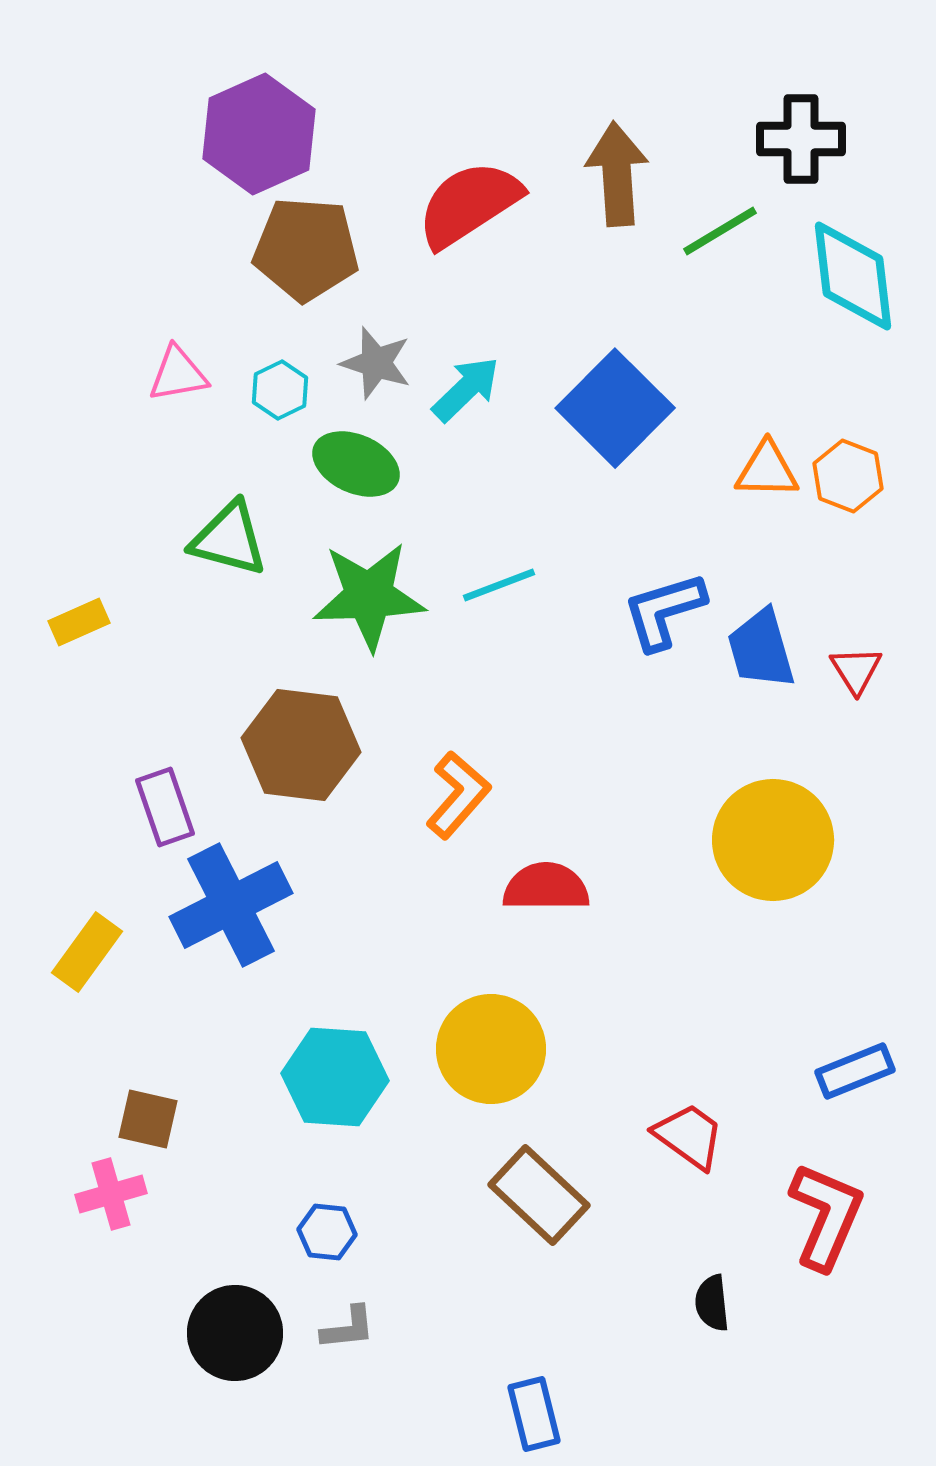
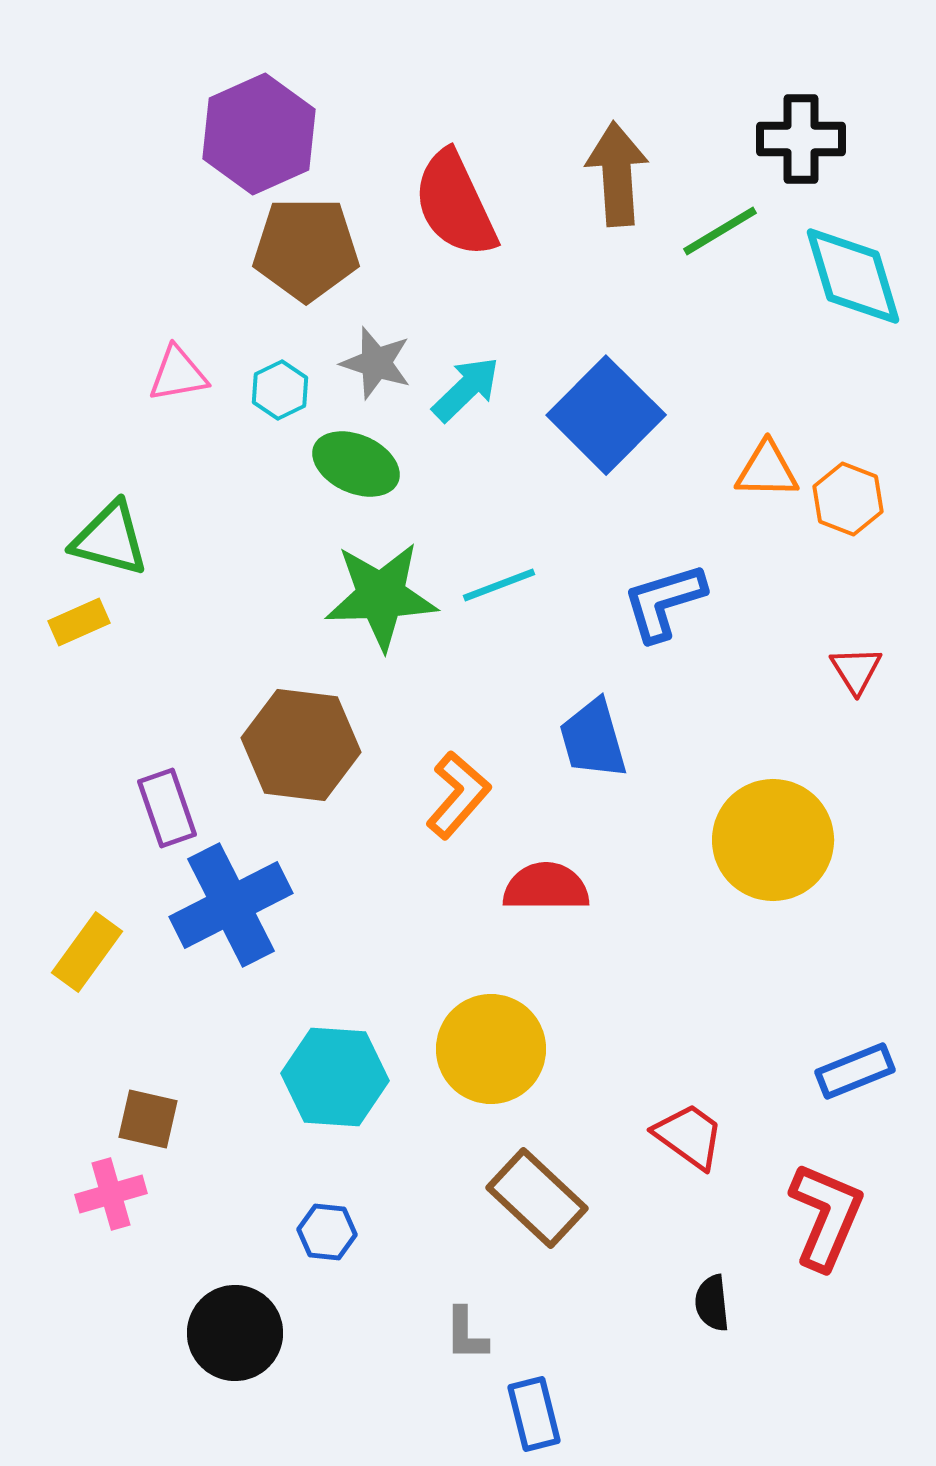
red semicircle at (469, 204): moved 14 px left; rotated 82 degrees counterclockwise
brown pentagon at (306, 249): rotated 4 degrees counterclockwise
cyan diamond at (853, 276): rotated 10 degrees counterclockwise
blue square at (615, 408): moved 9 px left, 7 px down
orange hexagon at (848, 476): moved 23 px down
green triangle at (229, 539): moved 119 px left
green star at (369, 596): moved 12 px right
blue L-shape at (664, 611): moved 9 px up
blue trapezoid at (761, 649): moved 168 px left, 90 px down
purple rectangle at (165, 807): moved 2 px right, 1 px down
brown rectangle at (539, 1195): moved 2 px left, 3 px down
gray L-shape at (348, 1328): moved 118 px right, 6 px down; rotated 96 degrees clockwise
